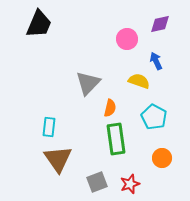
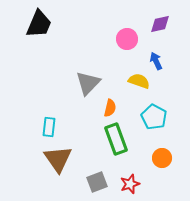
green rectangle: rotated 12 degrees counterclockwise
